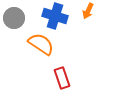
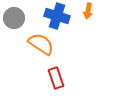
orange arrow: rotated 14 degrees counterclockwise
blue cross: moved 2 px right
red rectangle: moved 6 px left
